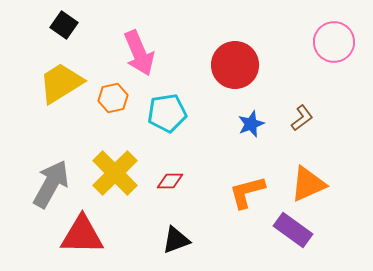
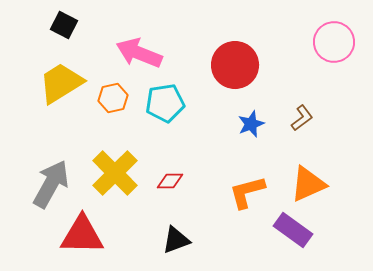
black square: rotated 8 degrees counterclockwise
pink arrow: rotated 135 degrees clockwise
cyan pentagon: moved 2 px left, 10 px up
